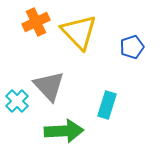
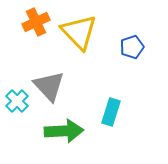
cyan rectangle: moved 4 px right, 7 px down
